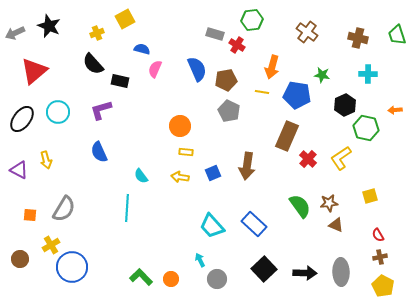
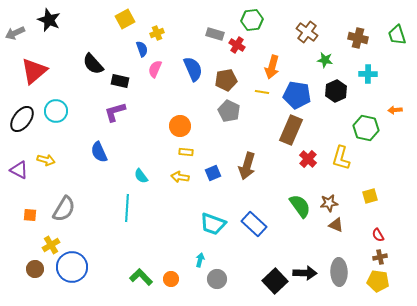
black star at (49, 26): moved 6 px up
yellow cross at (97, 33): moved 60 px right
blue semicircle at (142, 49): rotated 56 degrees clockwise
blue semicircle at (197, 69): moved 4 px left
green star at (322, 75): moved 3 px right, 15 px up
black hexagon at (345, 105): moved 9 px left, 14 px up
purple L-shape at (101, 110): moved 14 px right, 2 px down
cyan circle at (58, 112): moved 2 px left, 1 px up
brown rectangle at (287, 136): moved 4 px right, 6 px up
yellow L-shape at (341, 158): rotated 40 degrees counterclockwise
yellow arrow at (46, 160): rotated 60 degrees counterclockwise
brown arrow at (247, 166): rotated 8 degrees clockwise
cyan trapezoid at (212, 226): moved 1 px right, 2 px up; rotated 28 degrees counterclockwise
brown circle at (20, 259): moved 15 px right, 10 px down
cyan arrow at (200, 260): rotated 40 degrees clockwise
black square at (264, 269): moved 11 px right, 12 px down
gray ellipse at (341, 272): moved 2 px left
yellow pentagon at (383, 286): moved 5 px left, 5 px up; rotated 20 degrees counterclockwise
